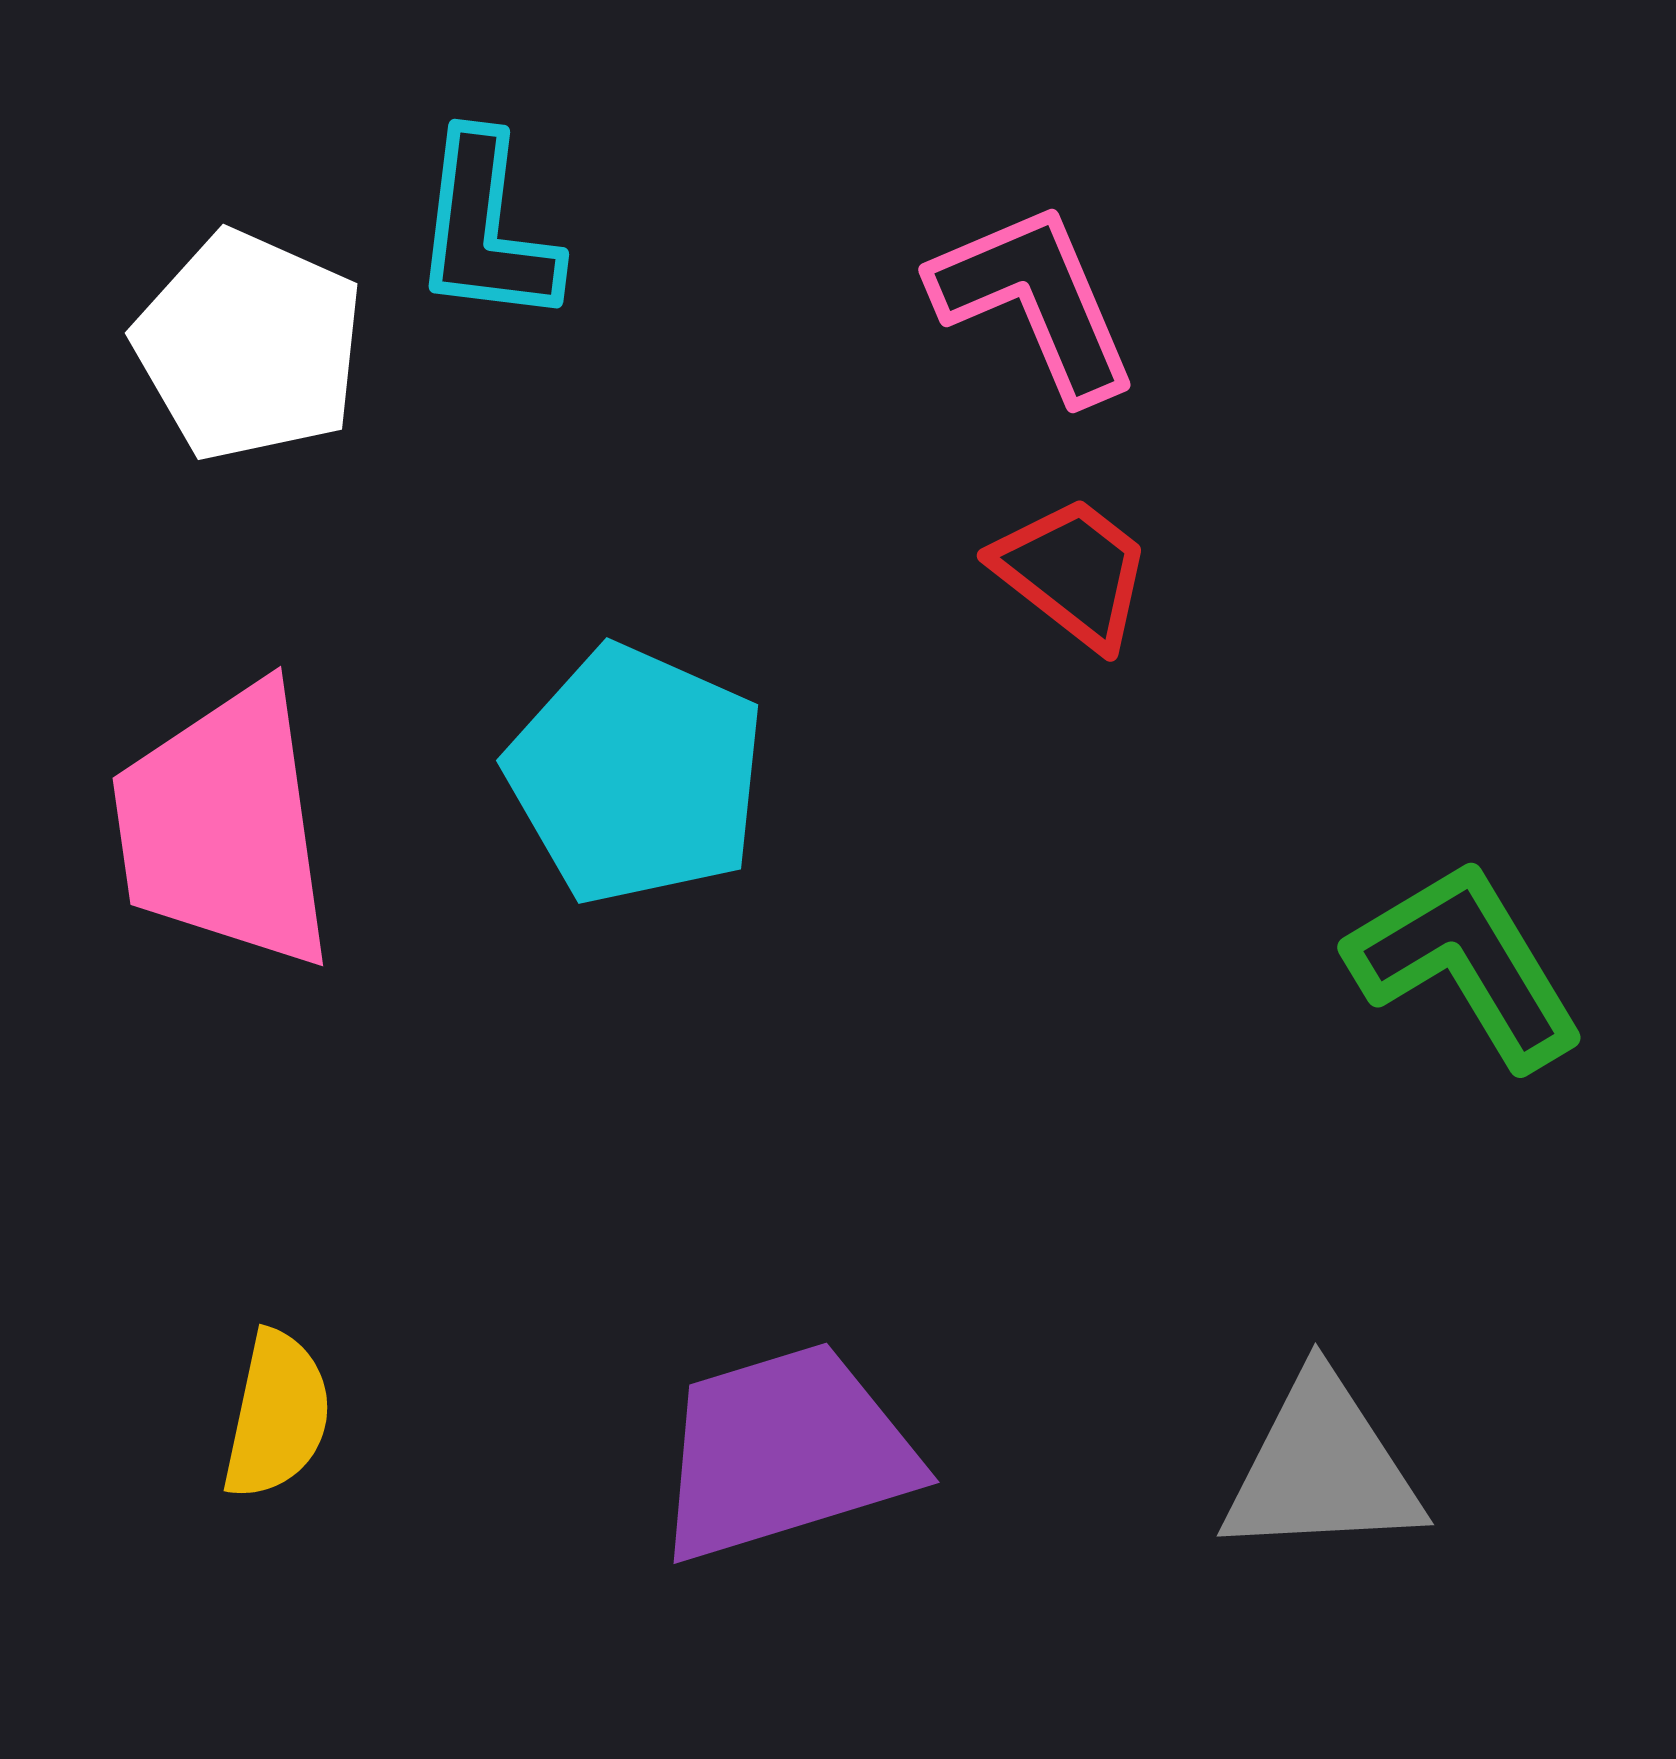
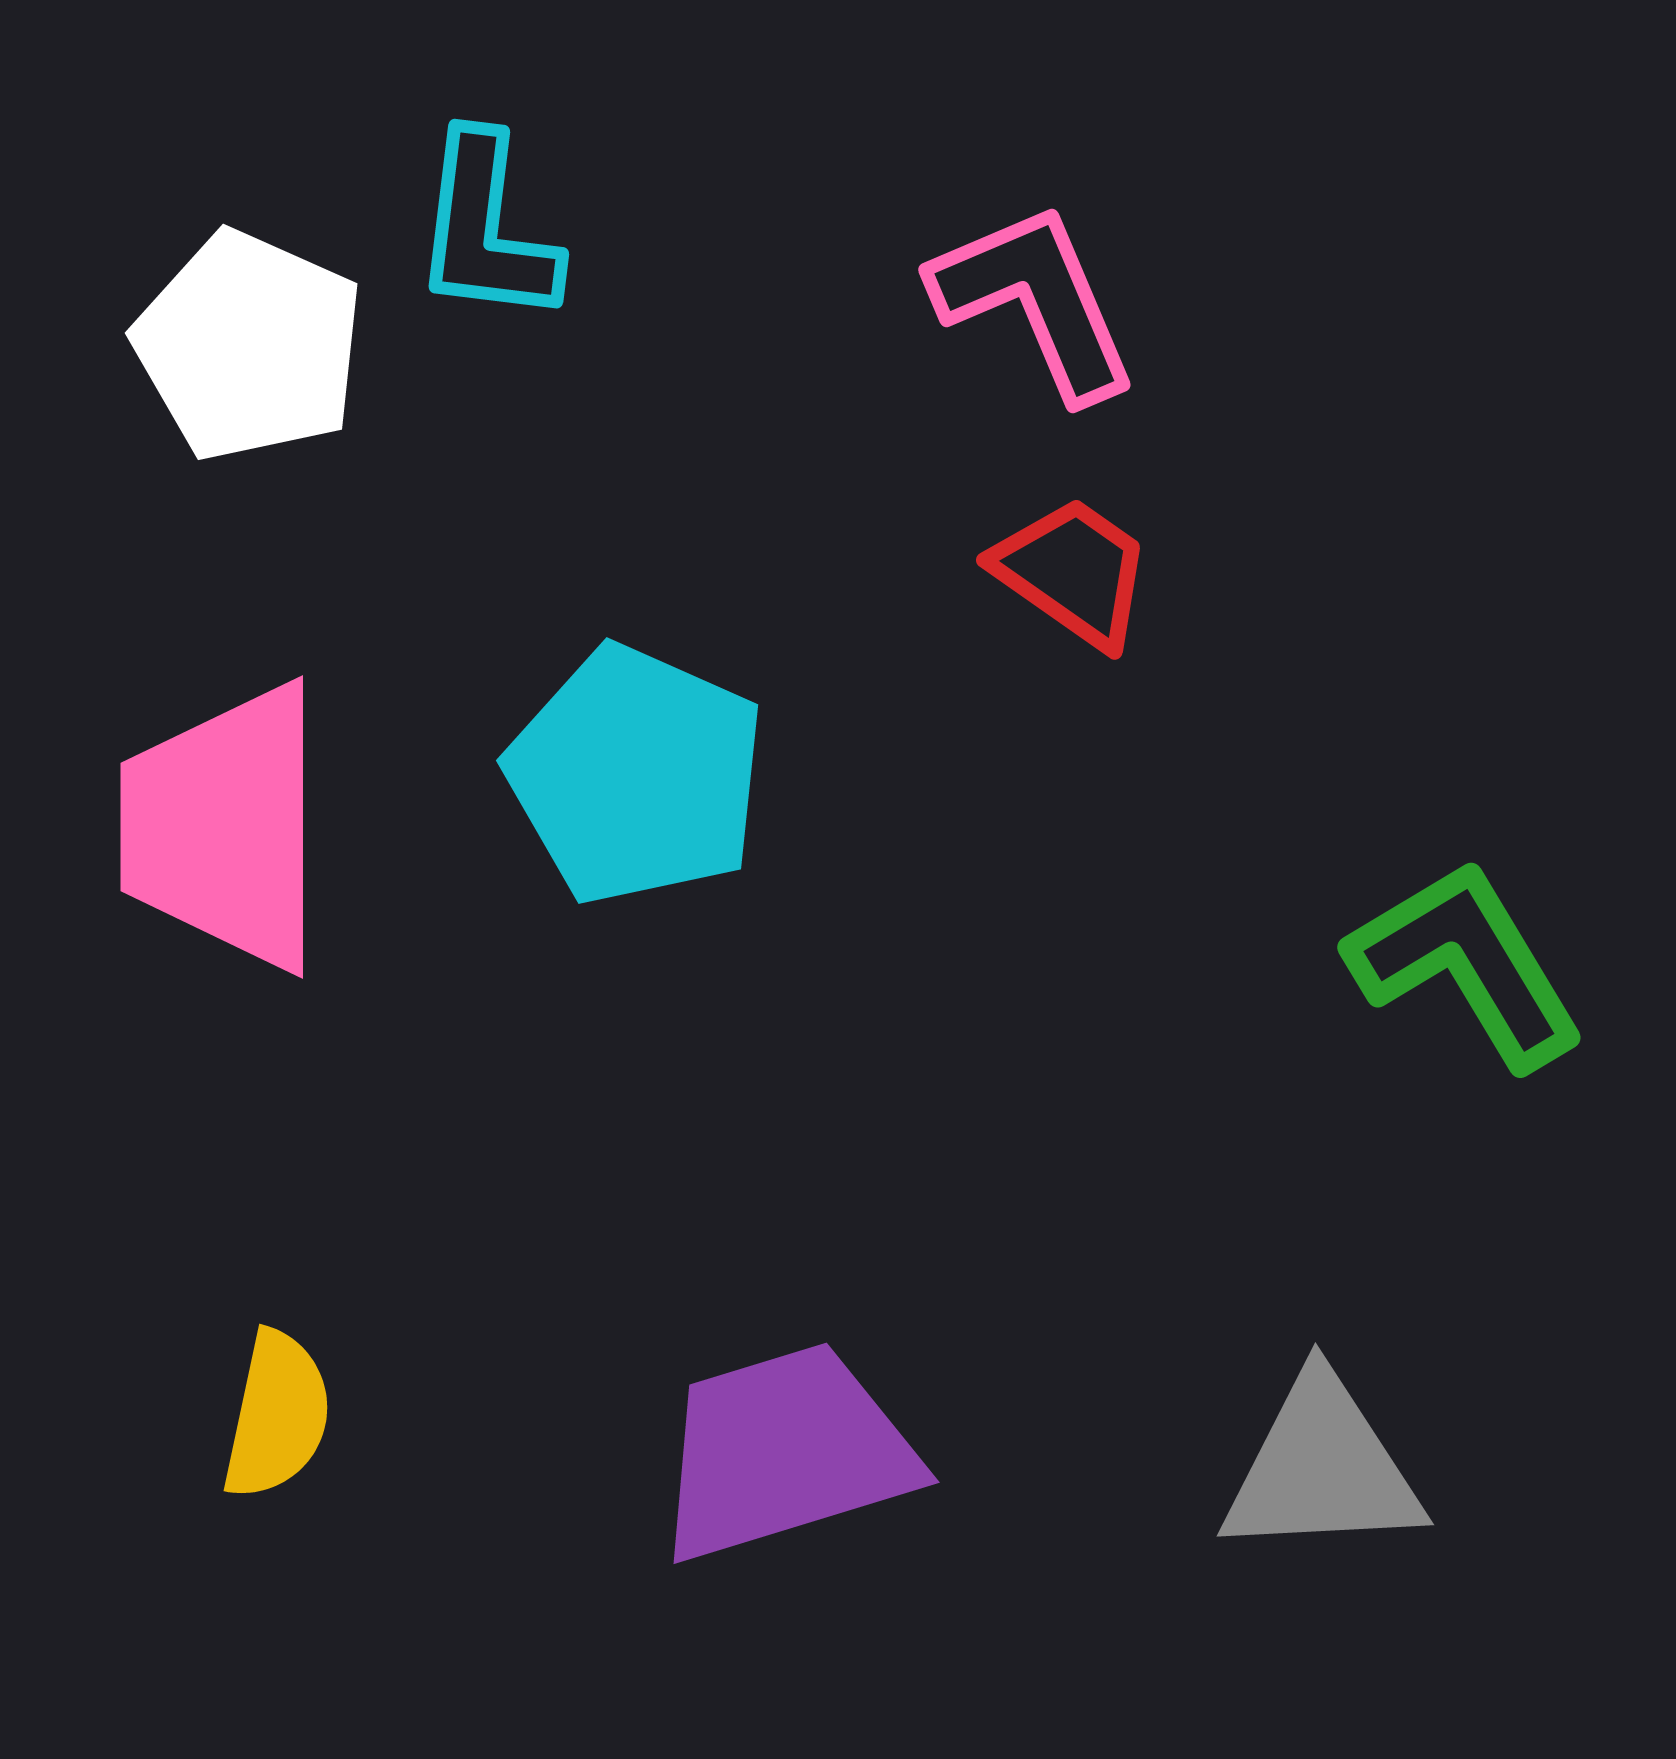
red trapezoid: rotated 3 degrees counterclockwise
pink trapezoid: rotated 8 degrees clockwise
